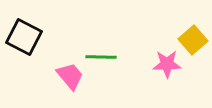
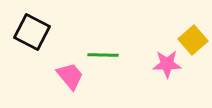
black square: moved 8 px right, 5 px up
green line: moved 2 px right, 2 px up
